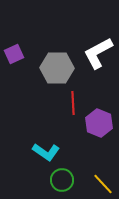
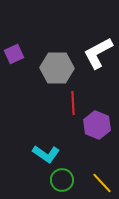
purple hexagon: moved 2 px left, 2 px down
cyan L-shape: moved 2 px down
yellow line: moved 1 px left, 1 px up
